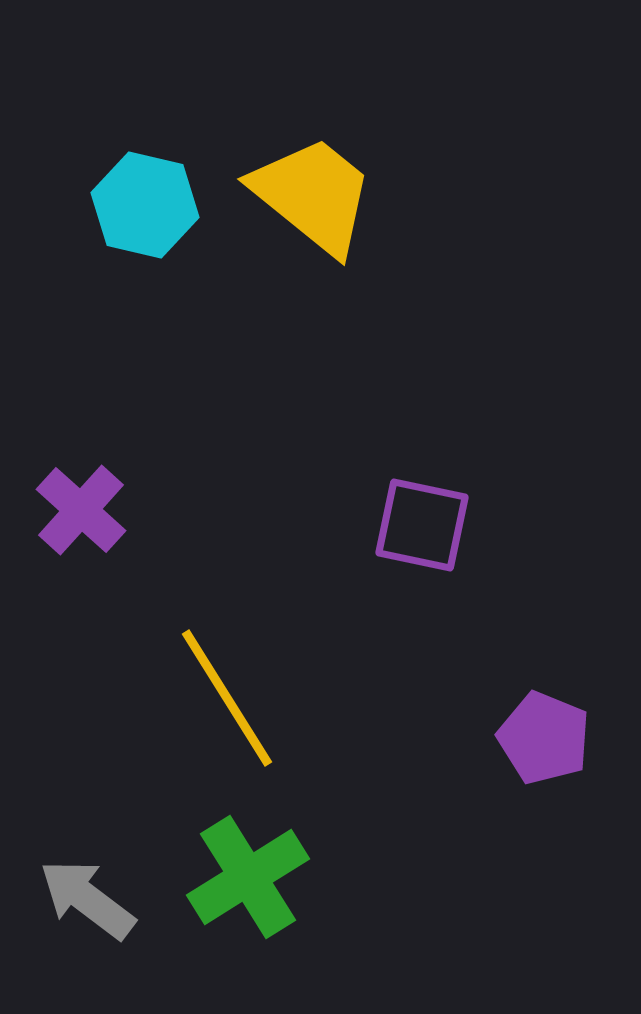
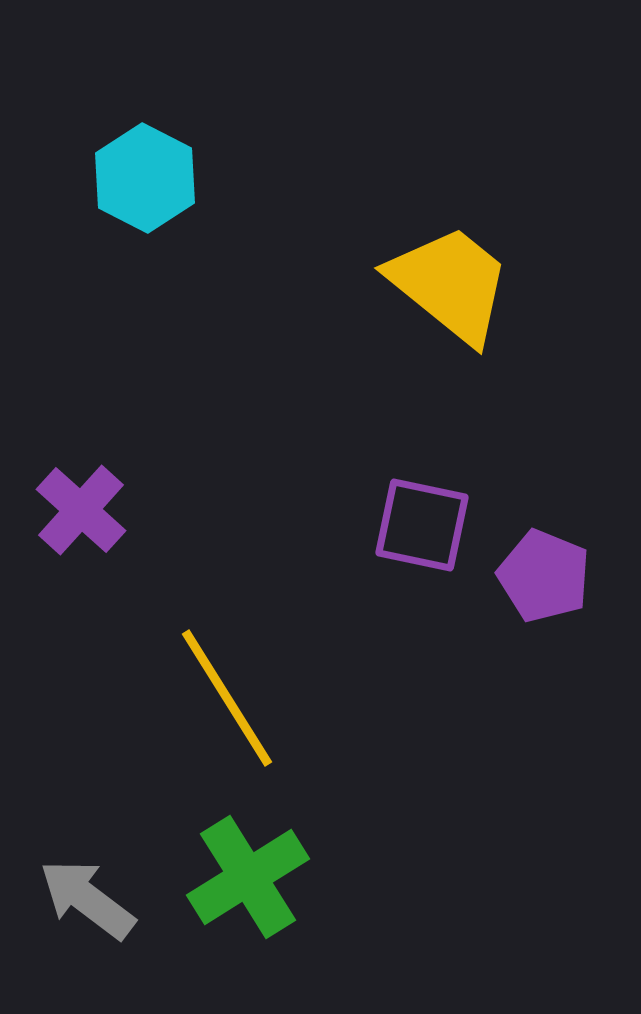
yellow trapezoid: moved 137 px right, 89 px down
cyan hexagon: moved 27 px up; rotated 14 degrees clockwise
purple pentagon: moved 162 px up
